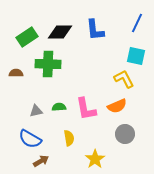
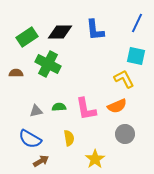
green cross: rotated 25 degrees clockwise
